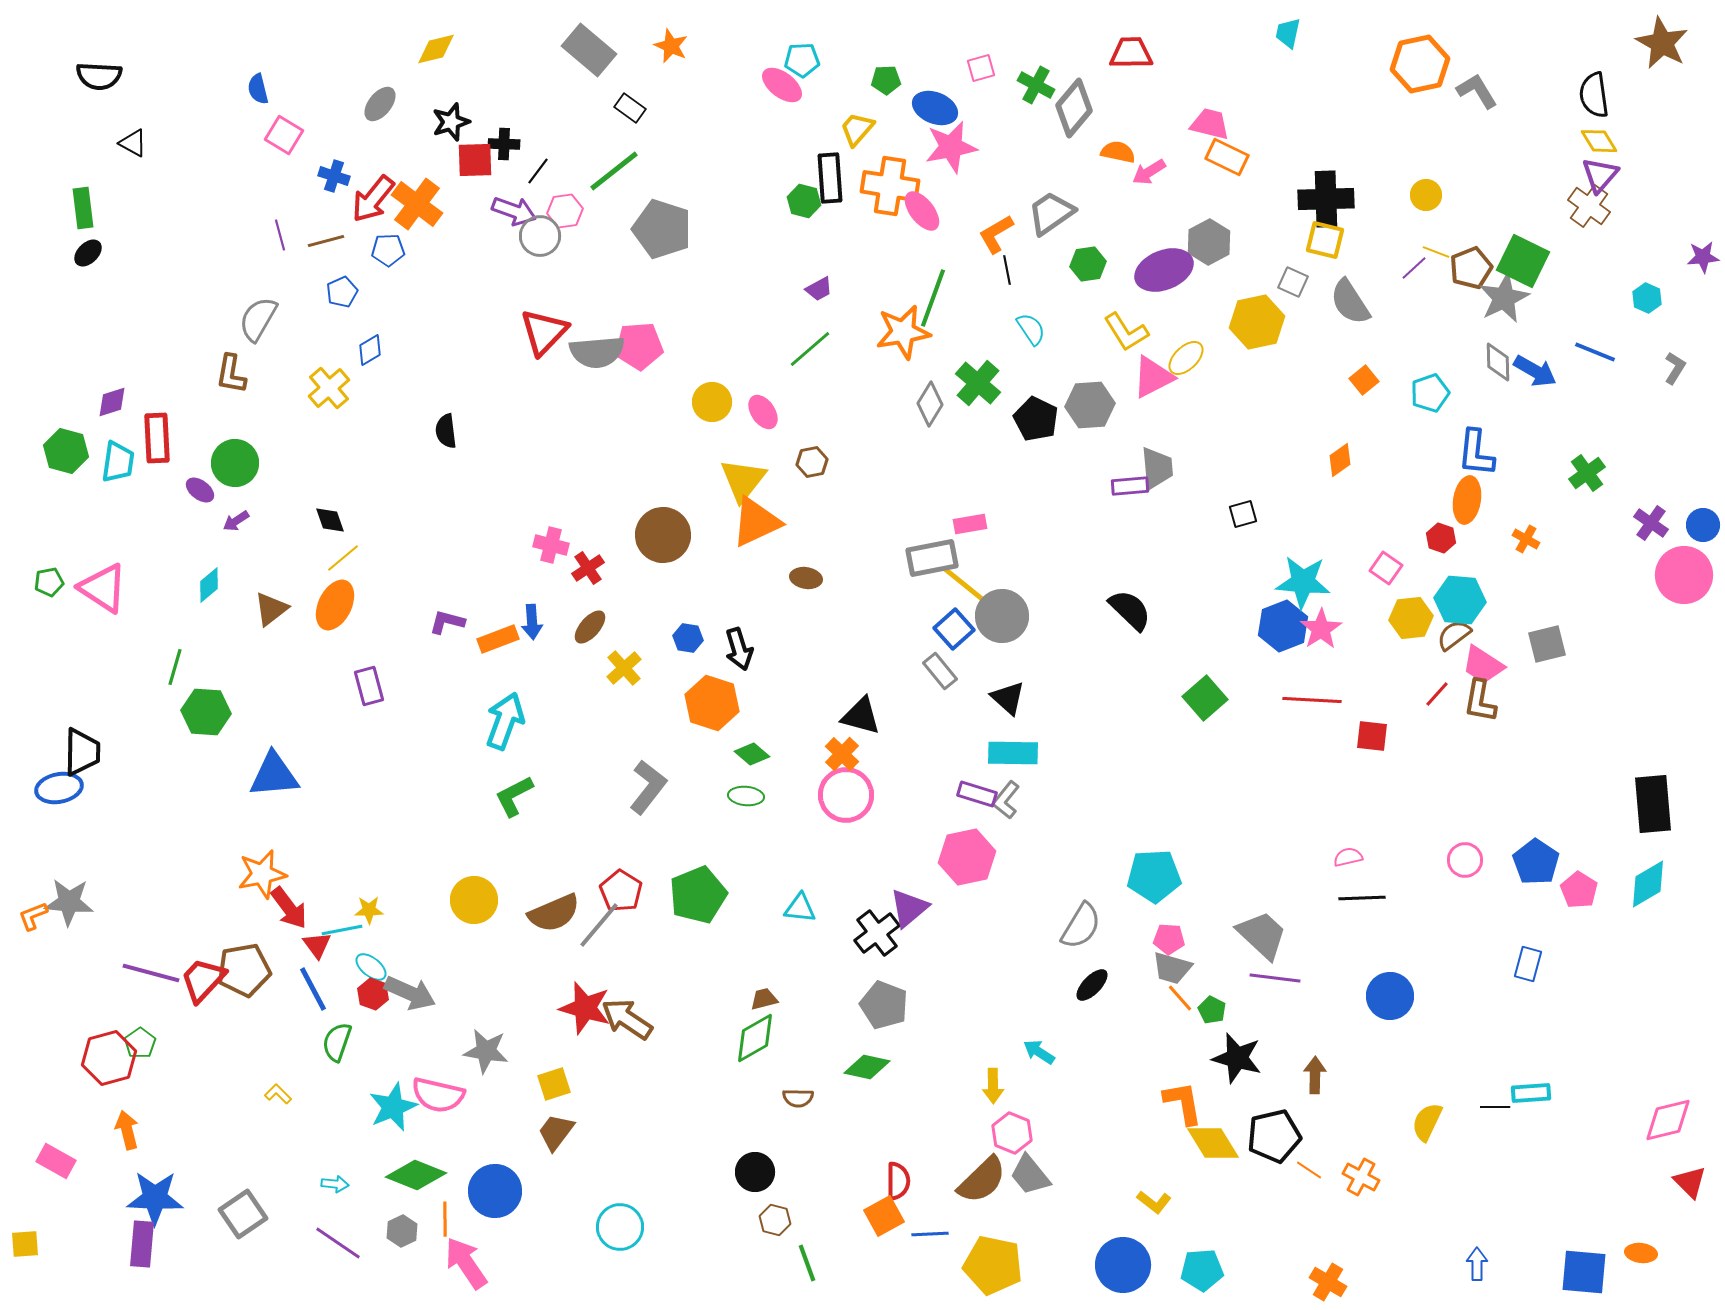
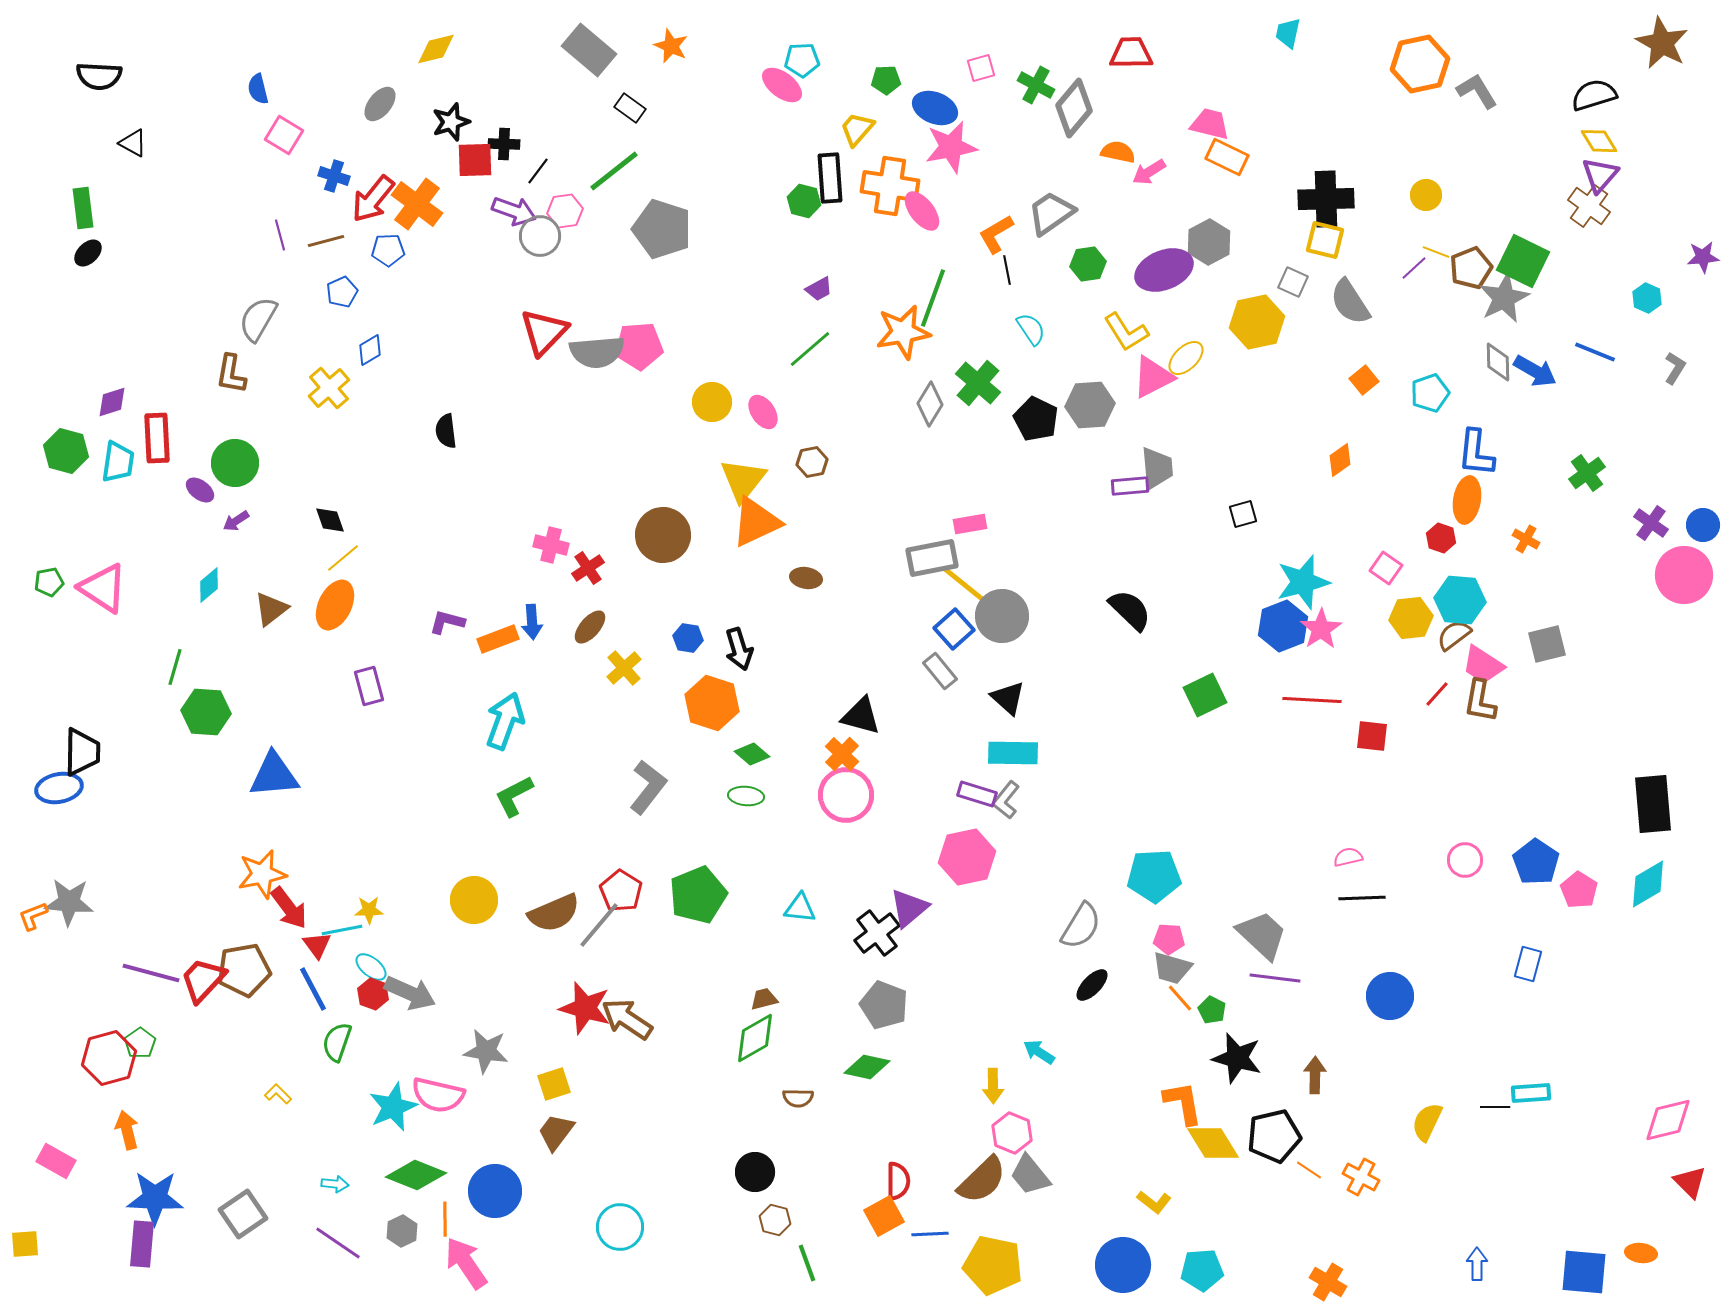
black semicircle at (1594, 95): rotated 81 degrees clockwise
cyan star at (1303, 582): rotated 20 degrees counterclockwise
green square at (1205, 698): moved 3 px up; rotated 15 degrees clockwise
